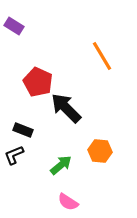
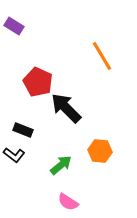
black L-shape: rotated 120 degrees counterclockwise
